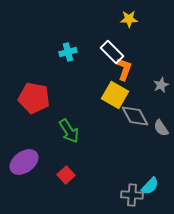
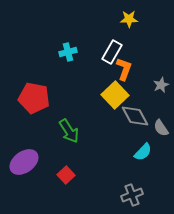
white rectangle: rotated 75 degrees clockwise
yellow square: rotated 16 degrees clockwise
cyan semicircle: moved 7 px left, 34 px up
gray cross: rotated 25 degrees counterclockwise
